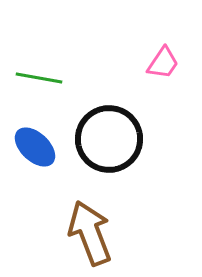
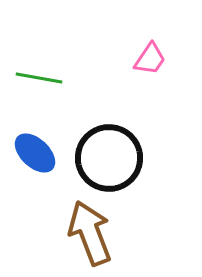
pink trapezoid: moved 13 px left, 4 px up
black circle: moved 19 px down
blue ellipse: moved 6 px down
